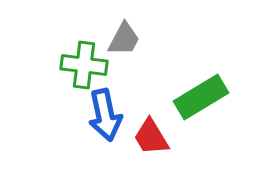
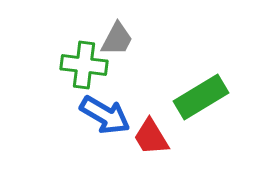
gray trapezoid: moved 7 px left
blue arrow: rotated 48 degrees counterclockwise
